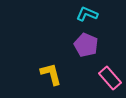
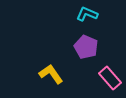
purple pentagon: moved 2 px down
yellow L-shape: rotated 20 degrees counterclockwise
